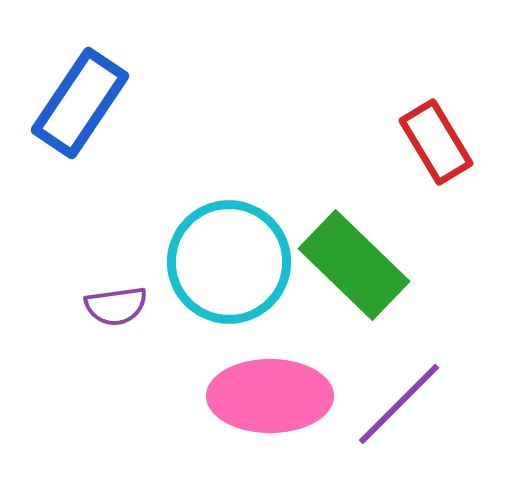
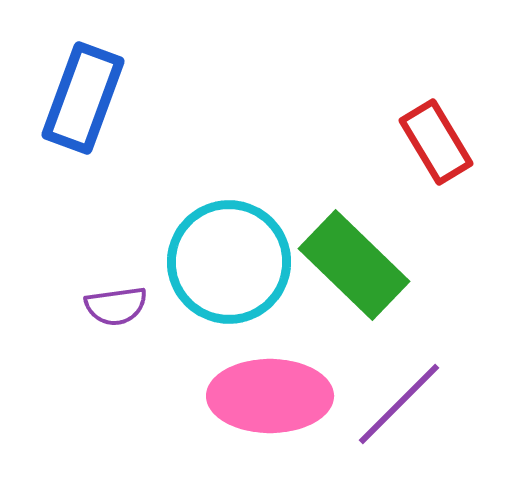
blue rectangle: moved 3 px right, 5 px up; rotated 14 degrees counterclockwise
